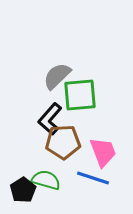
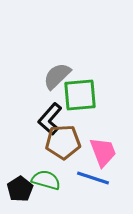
black pentagon: moved 3 px left, 1 px up
